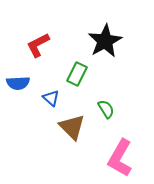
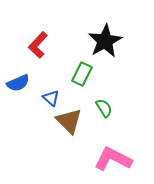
red L-shape: rotated 20 degrees counterclockwise
green rectangle: moved 5 px right
blue semicircle: rotated 20 degrees counterclockwise
green semicircle: moved 2 px left, 1 px up
brown triangle: moved 3 px left, 6 px up
pink L-shape: moved 7 px left, 1 px down; rotated 87 degrees clockwise
